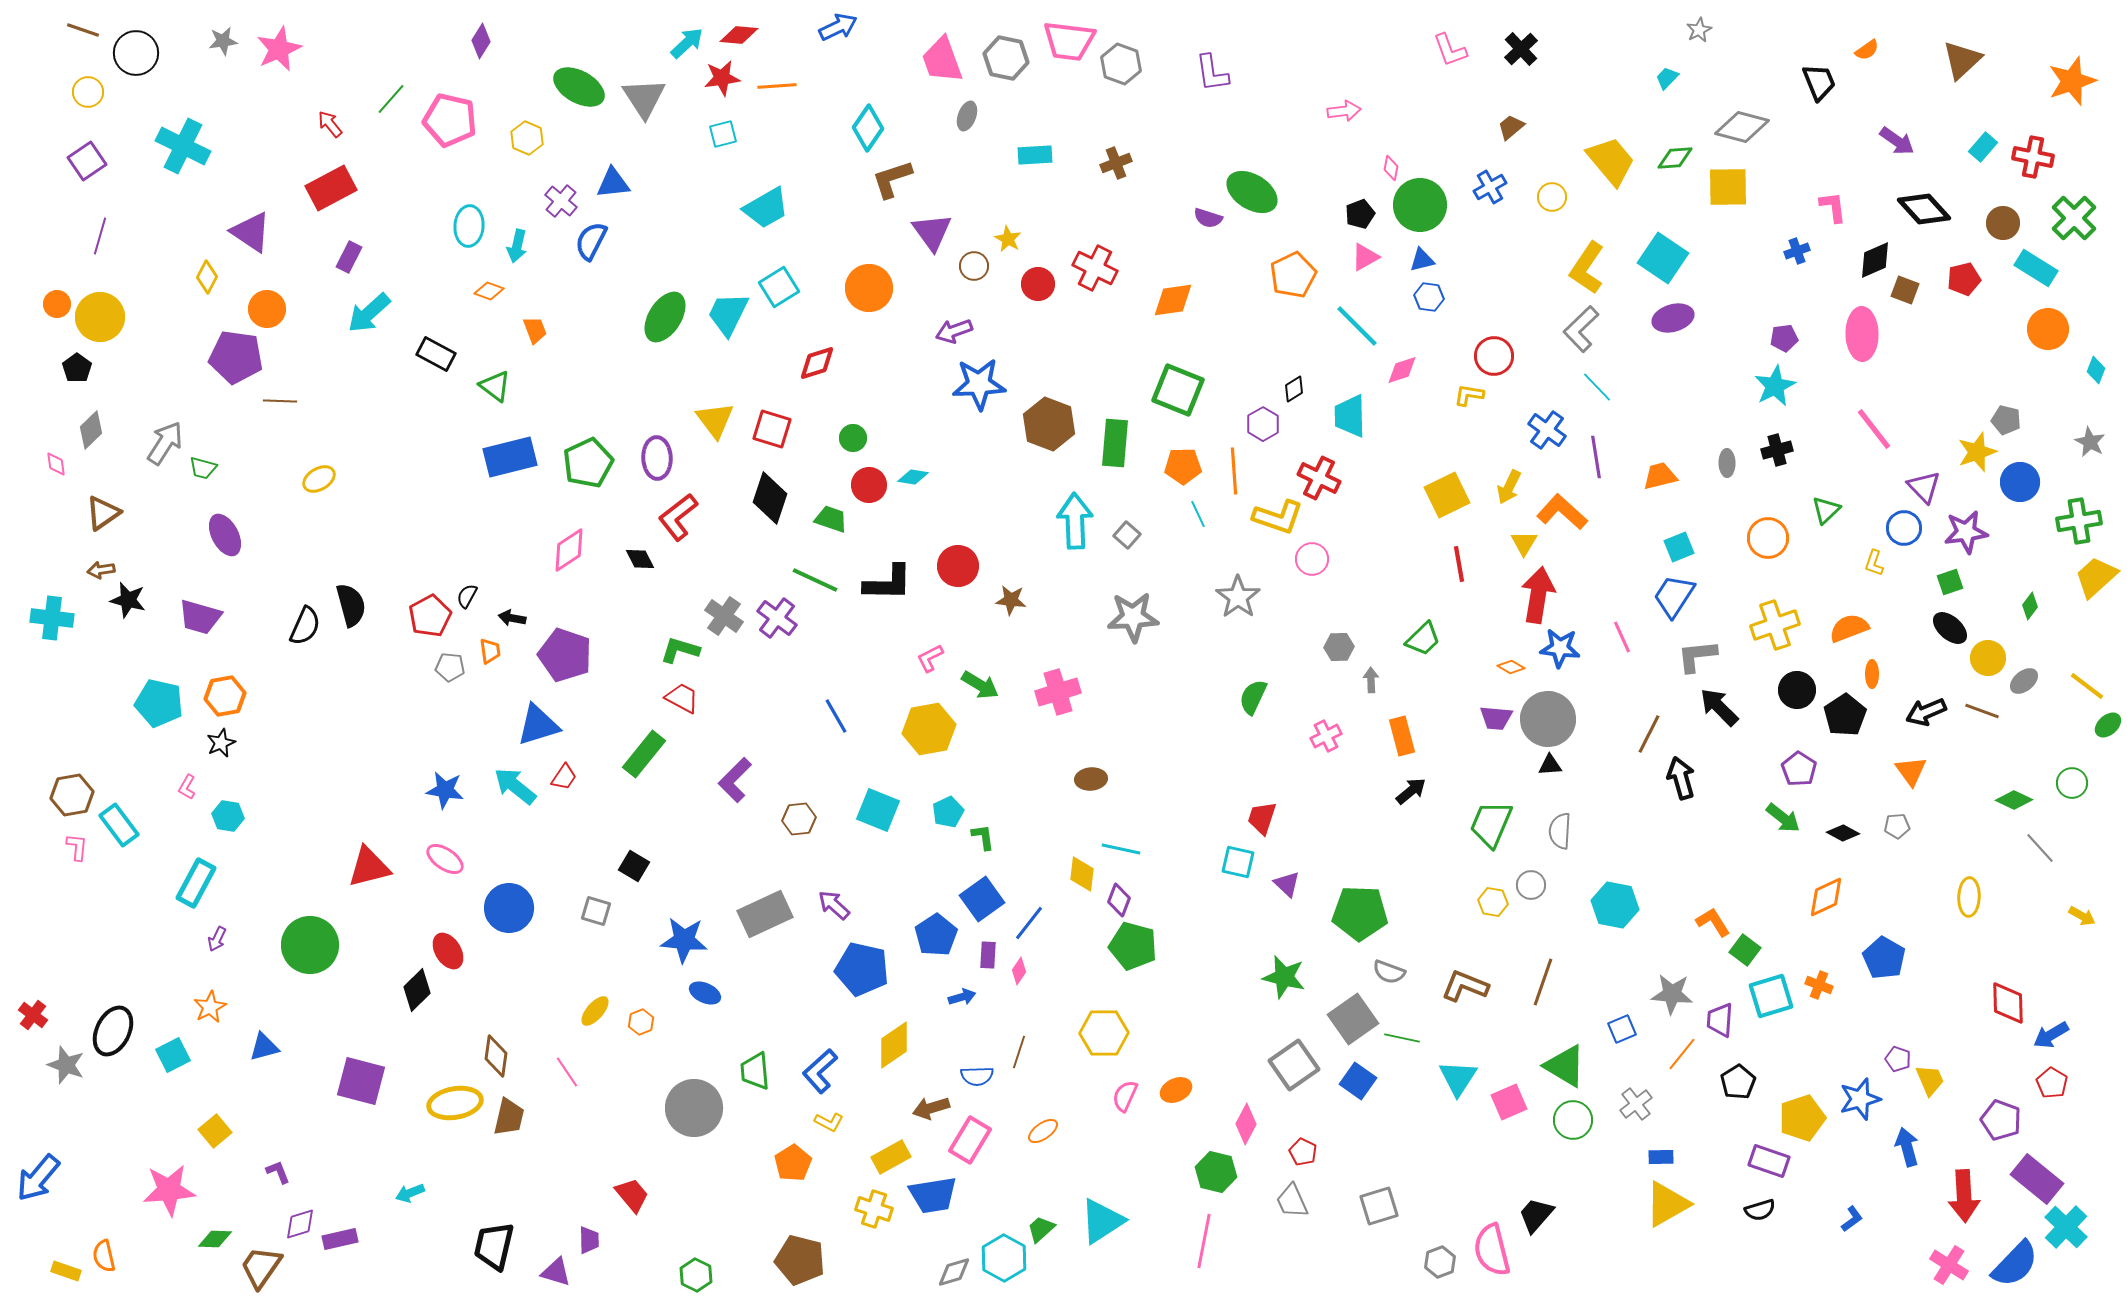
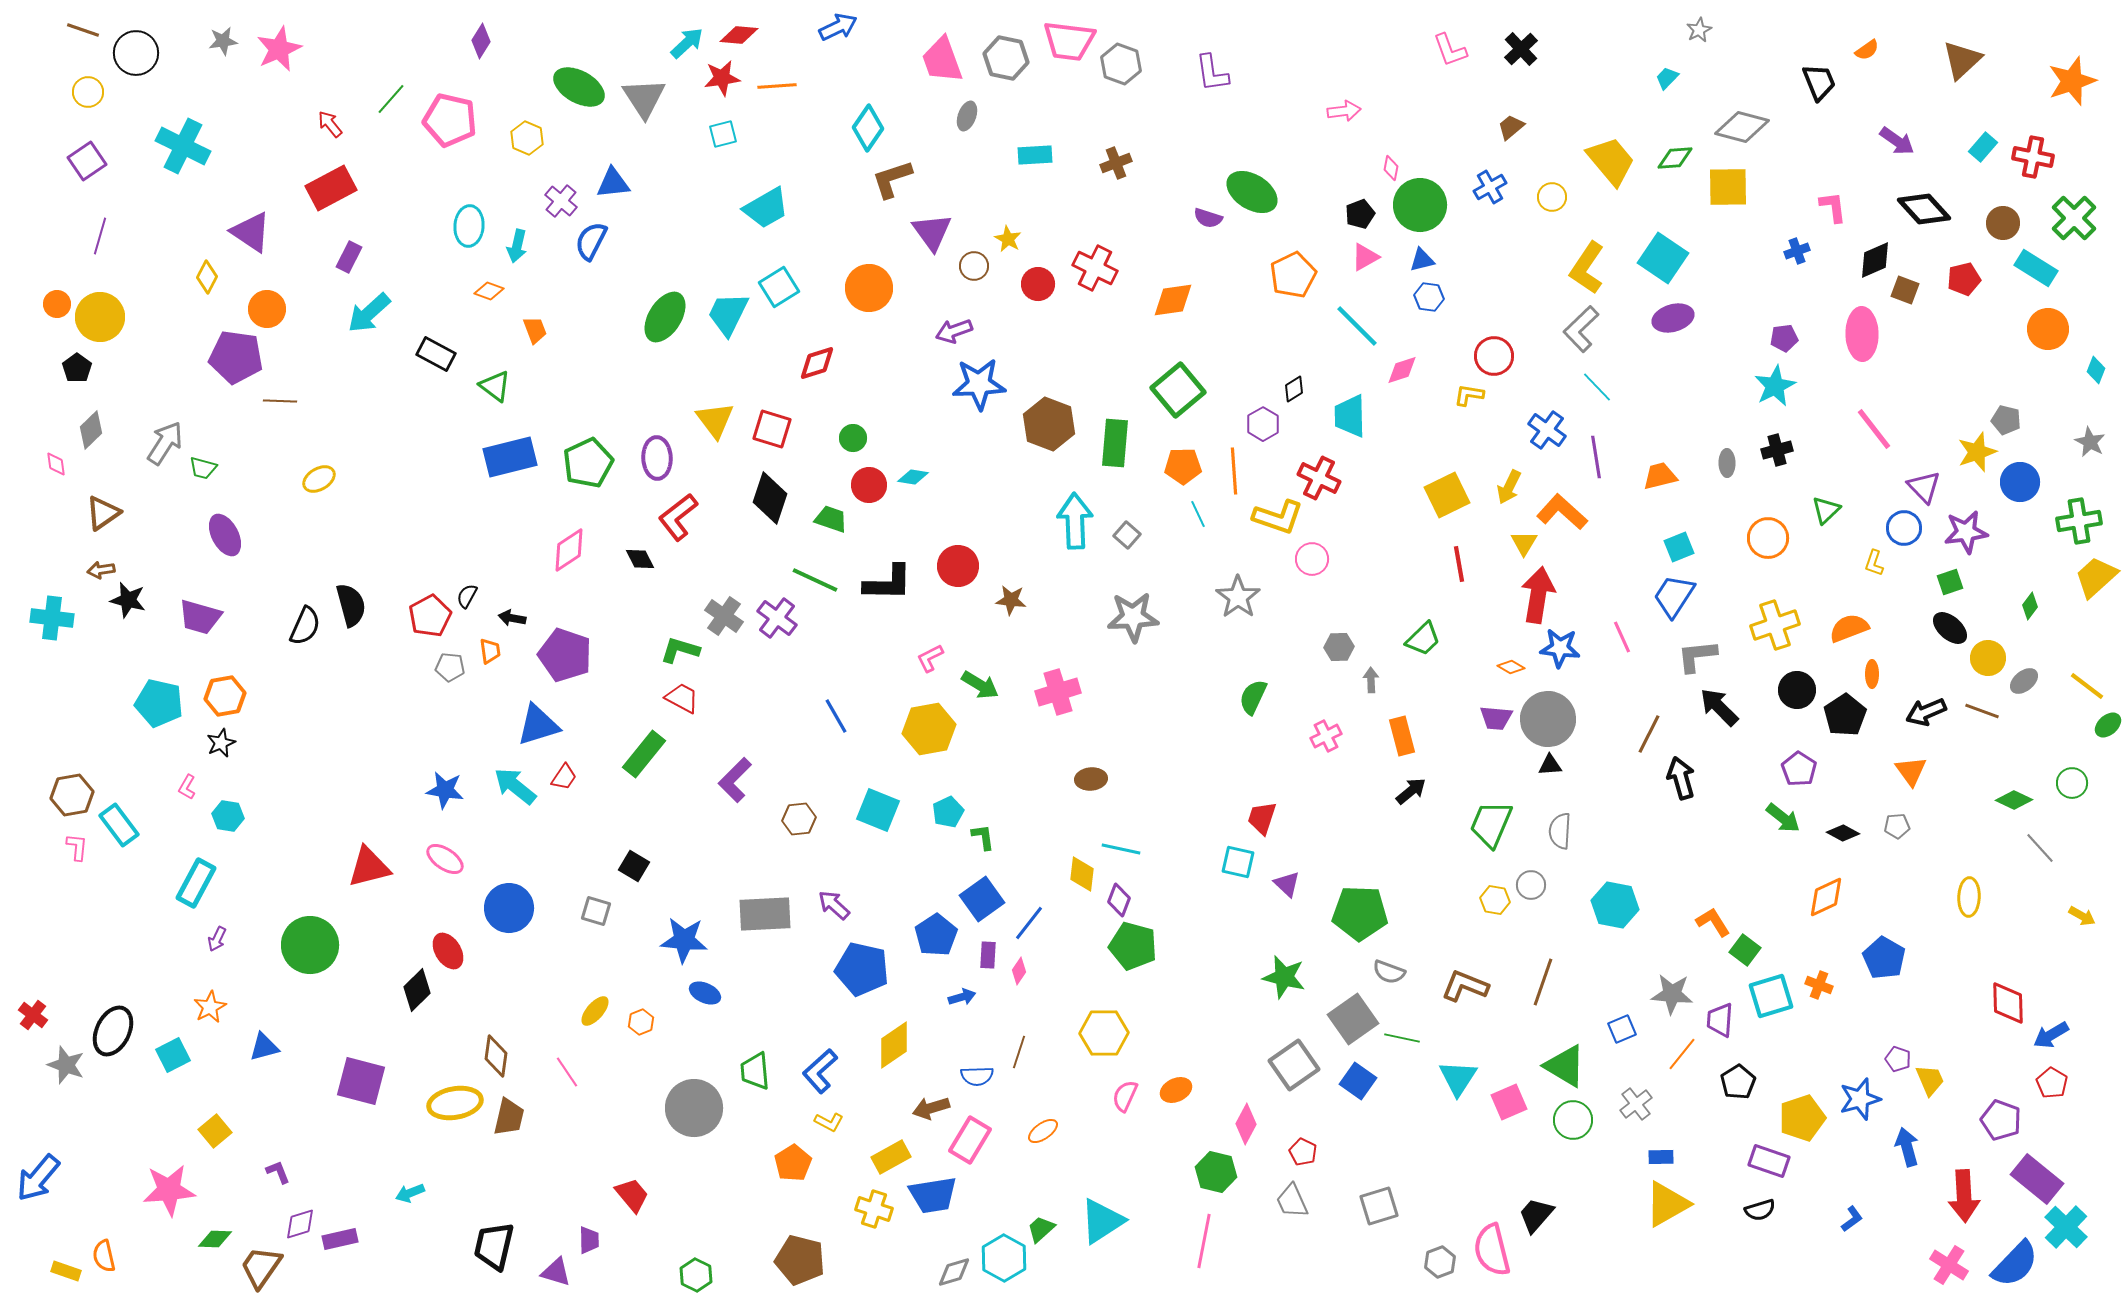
green square at (1178, 390): rotated 28 degrees clockwise
yellow hexagon at (1493, 902): moved 2 px right, 2 px up
gray rectangle at (765, 914): rotated 22 degrees clockwise
